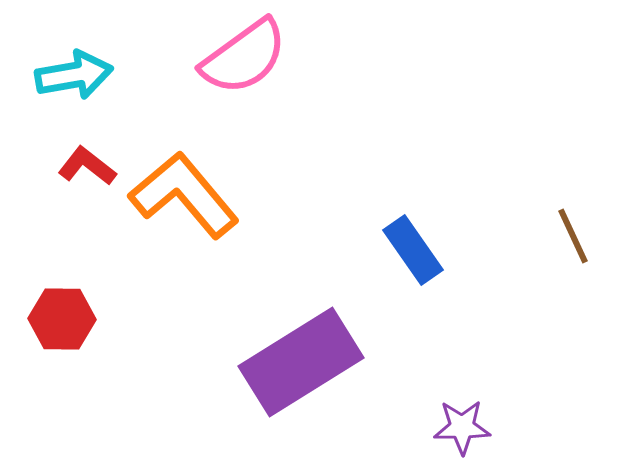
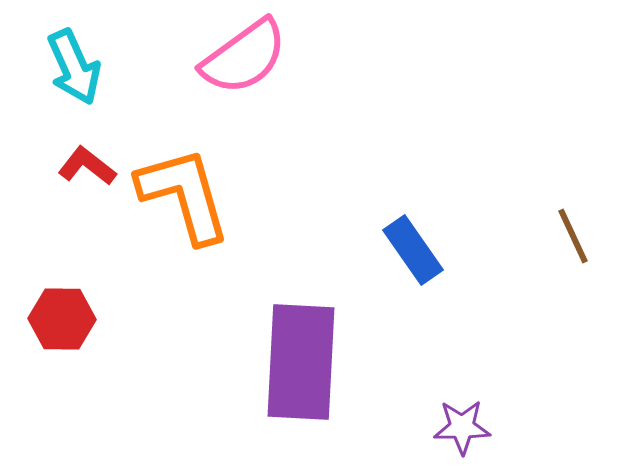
cyan arrow: moved 8 px up; rotated 76 degrees clockwise
orange L-shape: rotated 24 degrees clockwise
purple rectangle: rotated 55 degrees counterclockwise
